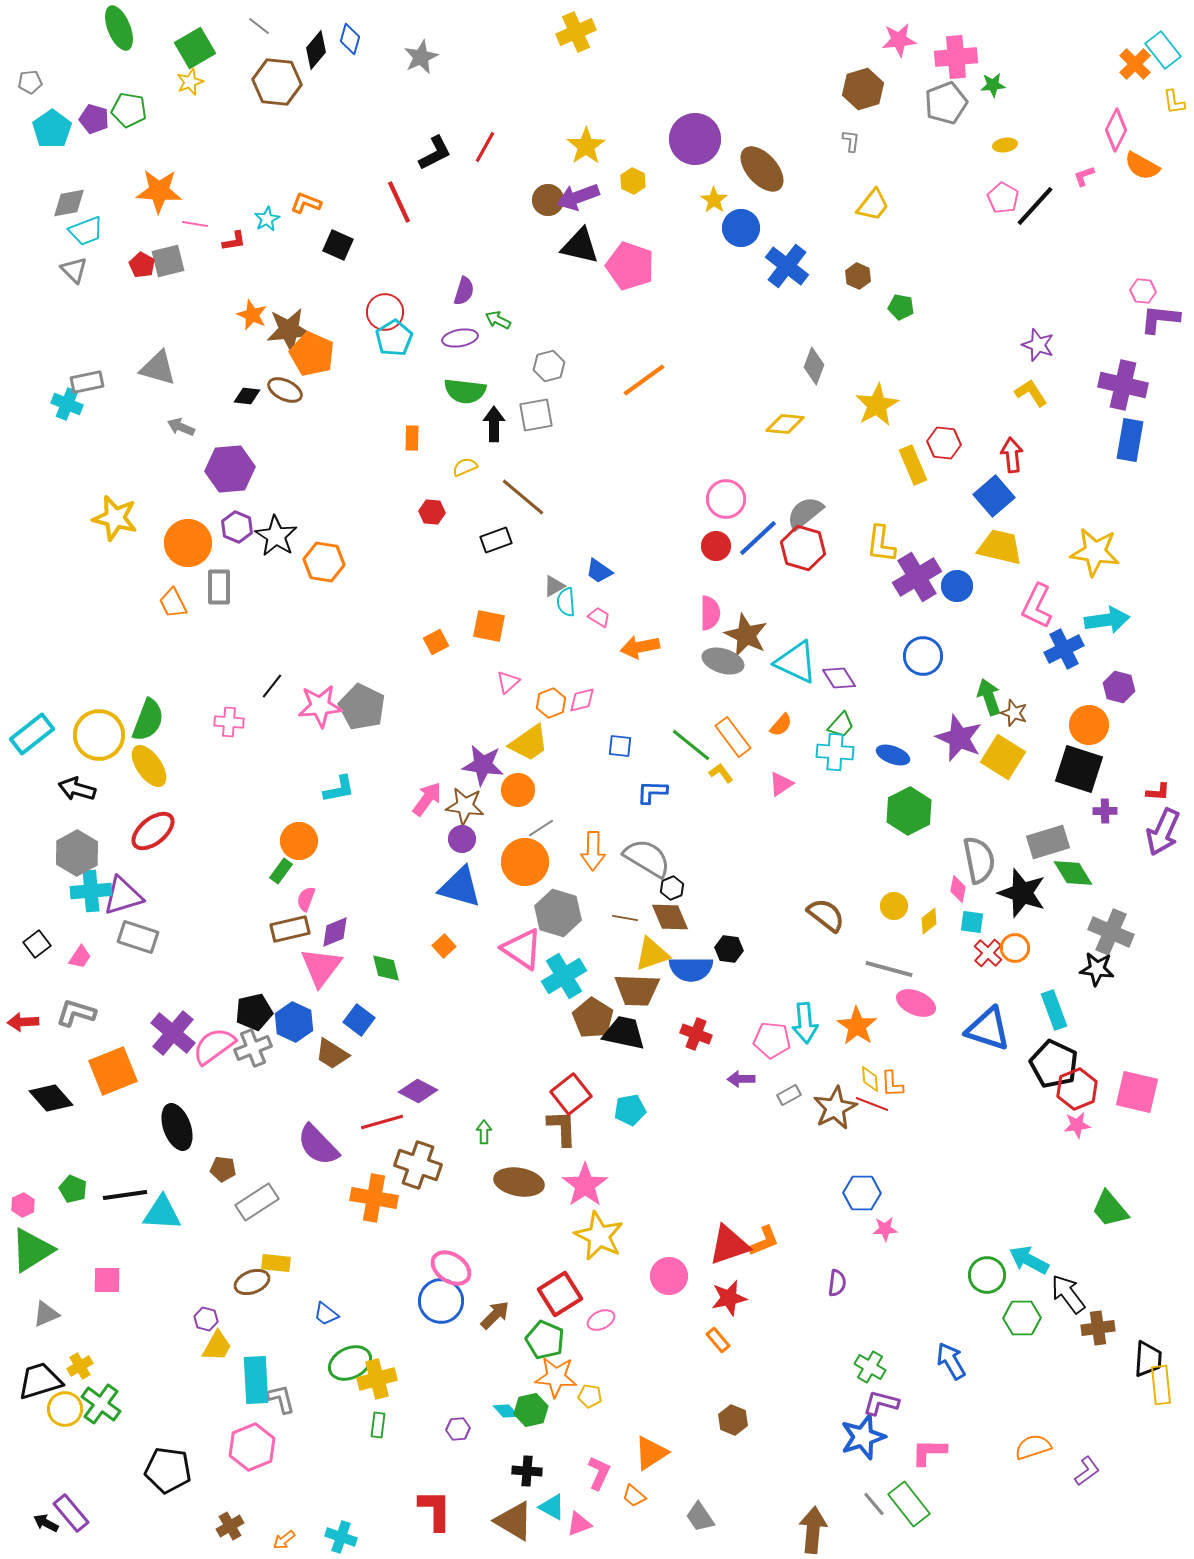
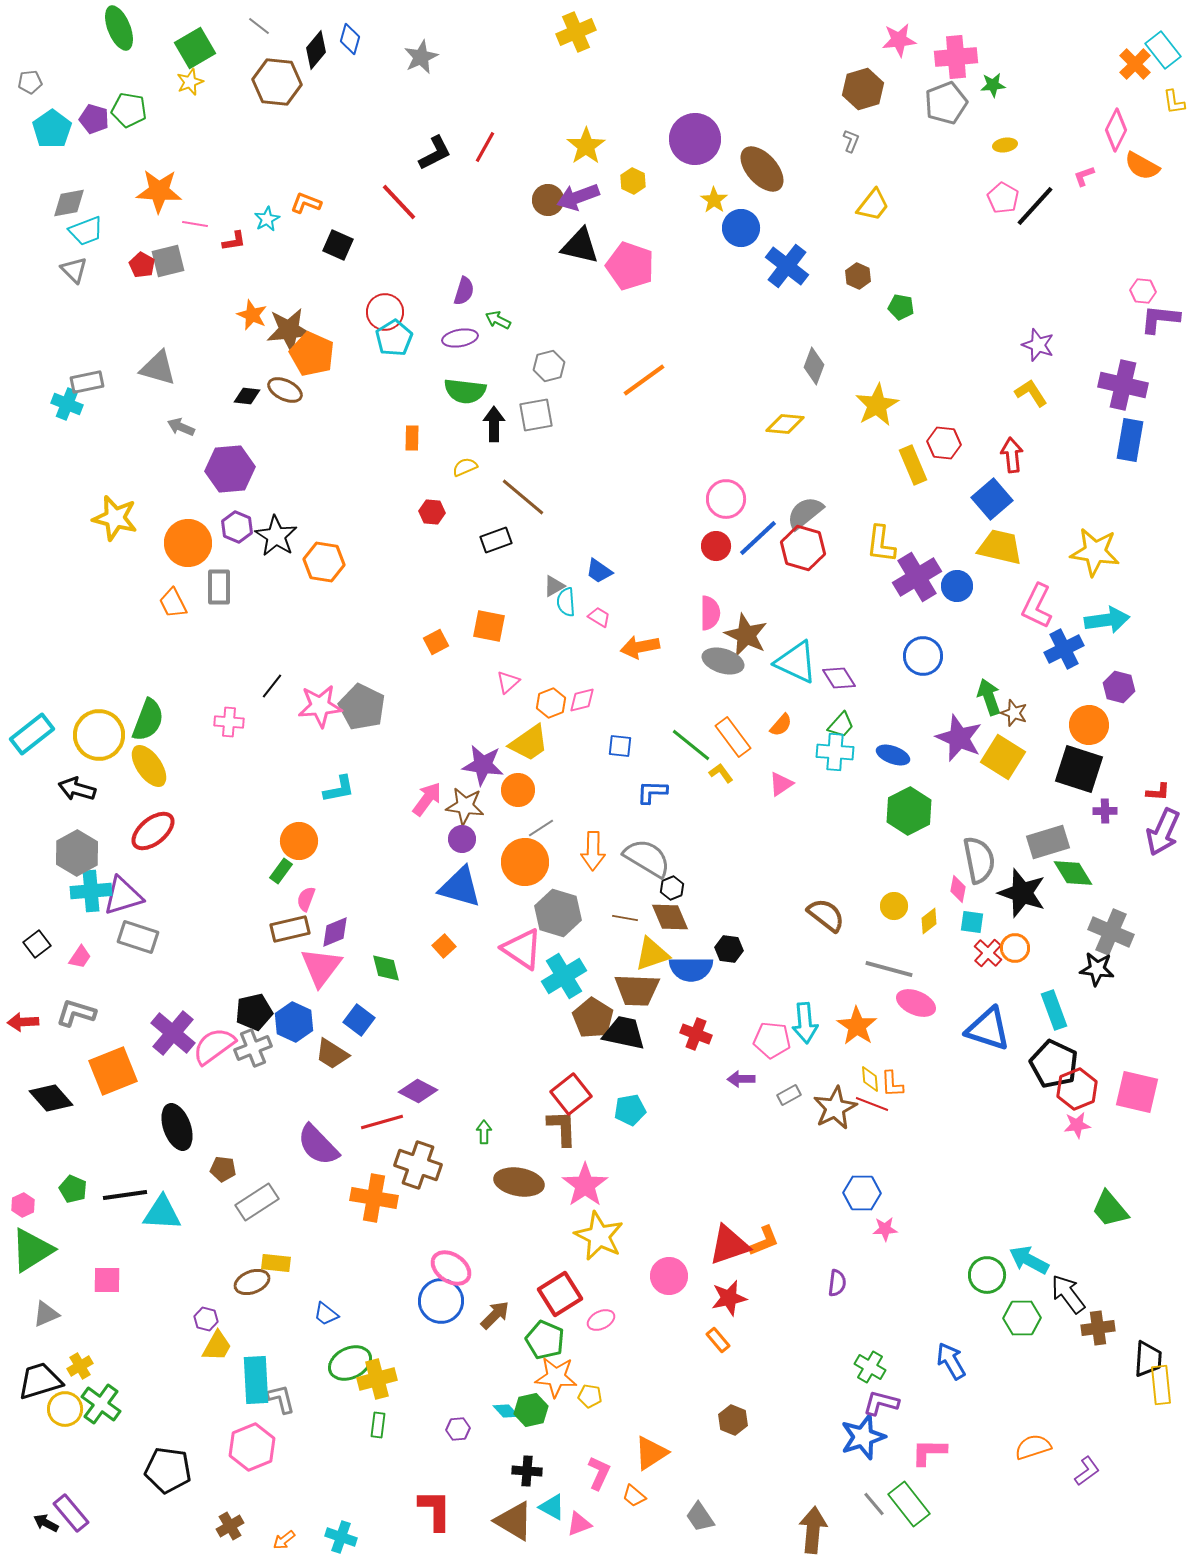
gray L-shape at (851, 141): rotated 15 degrees clockwise
red line at (399, 202): rotated 18 degrees counterclockwise
blue square at (994, 496): moved 2 px left, 3 px down
